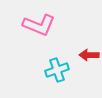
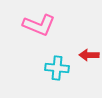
cyan cross: moved 2 px up; rotated 25 degrees clockwise
